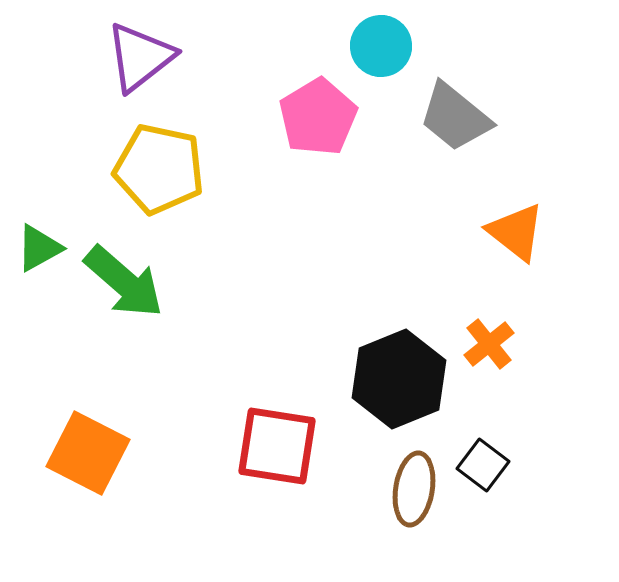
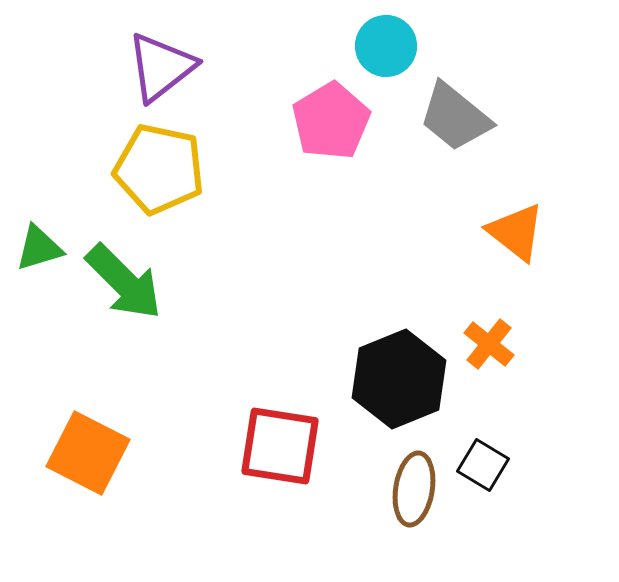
cyan circle: moved 5 px right
purple triangle: moved 21 px right, 10 px down
pink pentagon: moved 13 px right, 4 px down
green triangle: rotated 12 degrees clockwise
green arrow: rotated 4 degrees clockwise
orange cross: rotated 12 degrees counterclockwise
red square: moved 3 px right
black square: rotated 6 degrees counterclockwise
